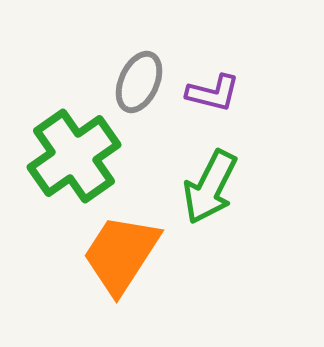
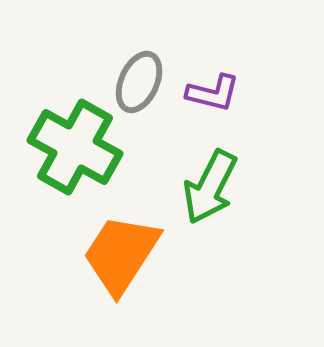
green cross: moved 1 px right, 9 px up; rotated 26 degrees counterclockwise
